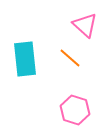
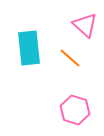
cyan rectangle: moved 4 px right, 11 px up
